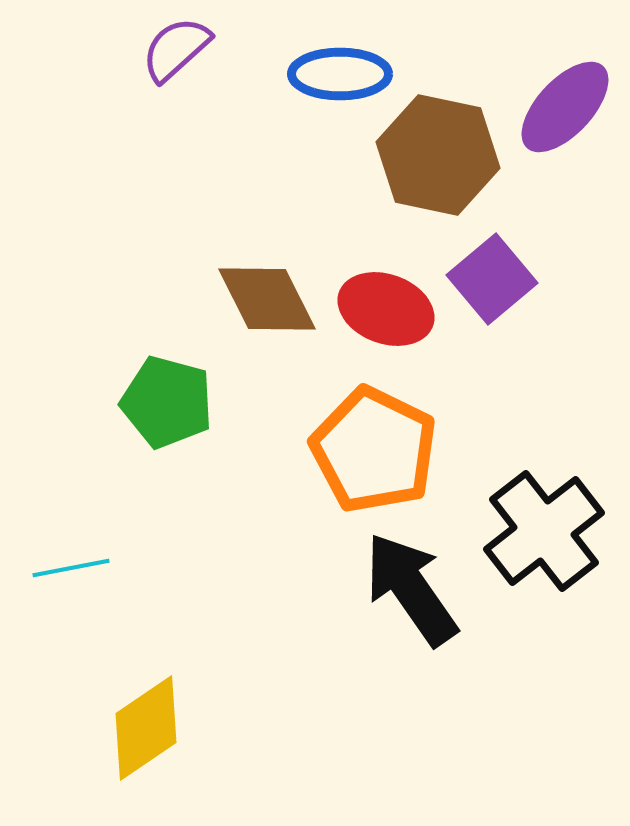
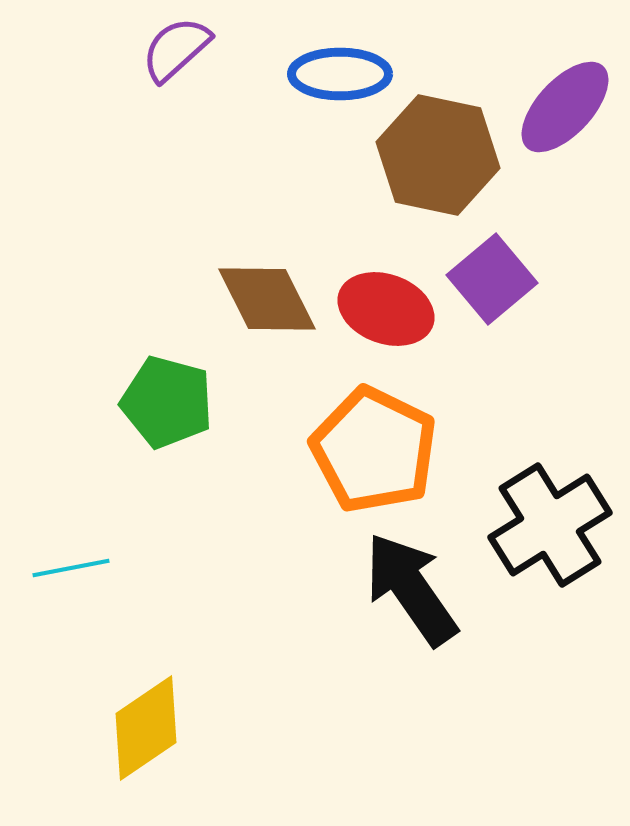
black cross: moved 6 px right, 6 px up; rotated 6 degrees clockwise
